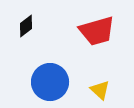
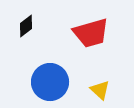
red trapezoid: moved 6 px left, 2 px down
